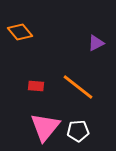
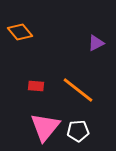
orange line: moved 3 px down
